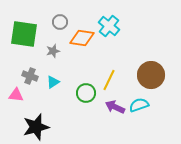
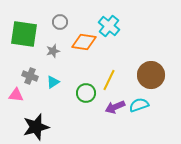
orange diamond: moved 2 px right, 4 px down
purple arrow: rotated 48 degrees counterclockwise
